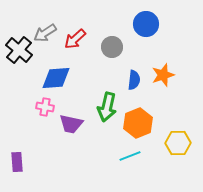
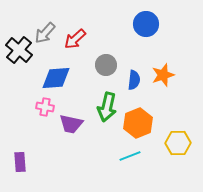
gray arrow: rotated 15 degrees counterclockwise
gray circle: moved 6 px left, 18 px down
purple rectangle: moved 3 px right
